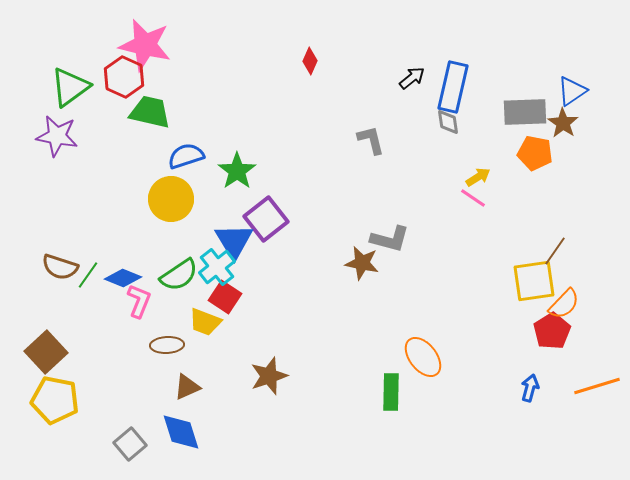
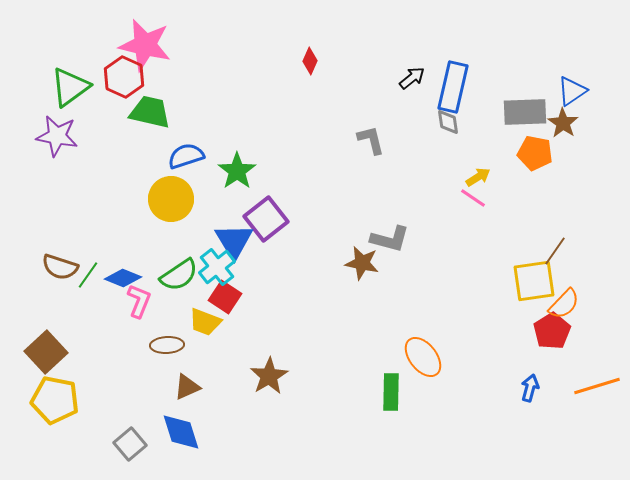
brown star at (269, 376): rotated 12 degrees counterclockwise
